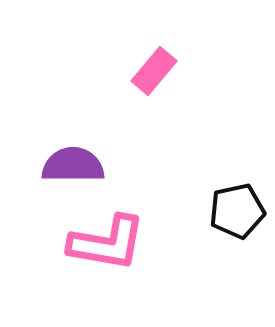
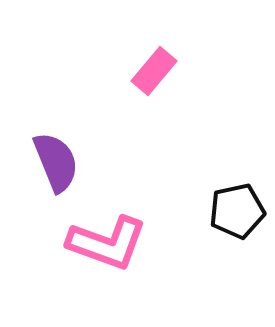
purple semicircle: moved 17 px left, 3 px up; rotated 68 degrees clockwise
pink L-shape: rotated 10 degrees clockwise
